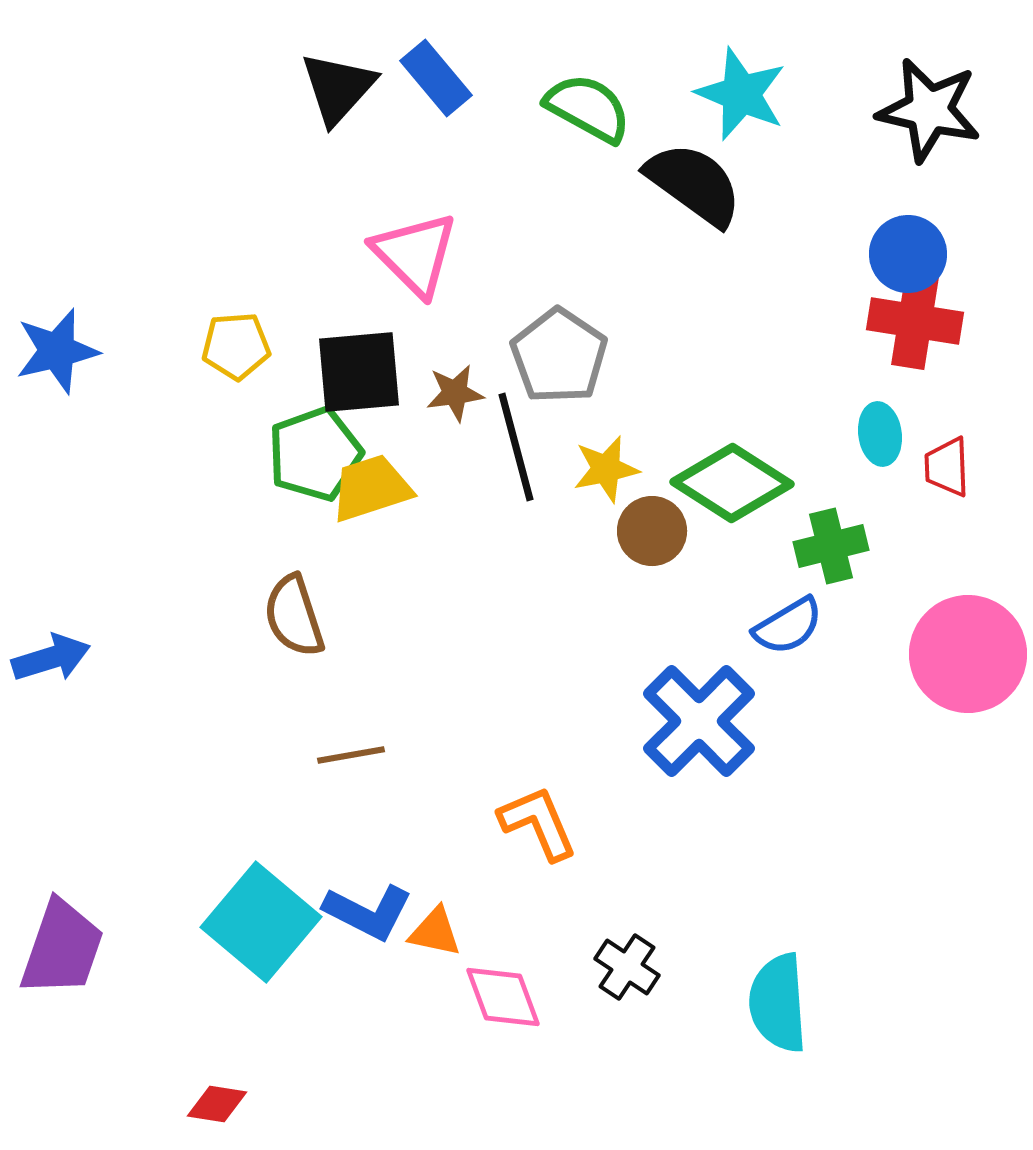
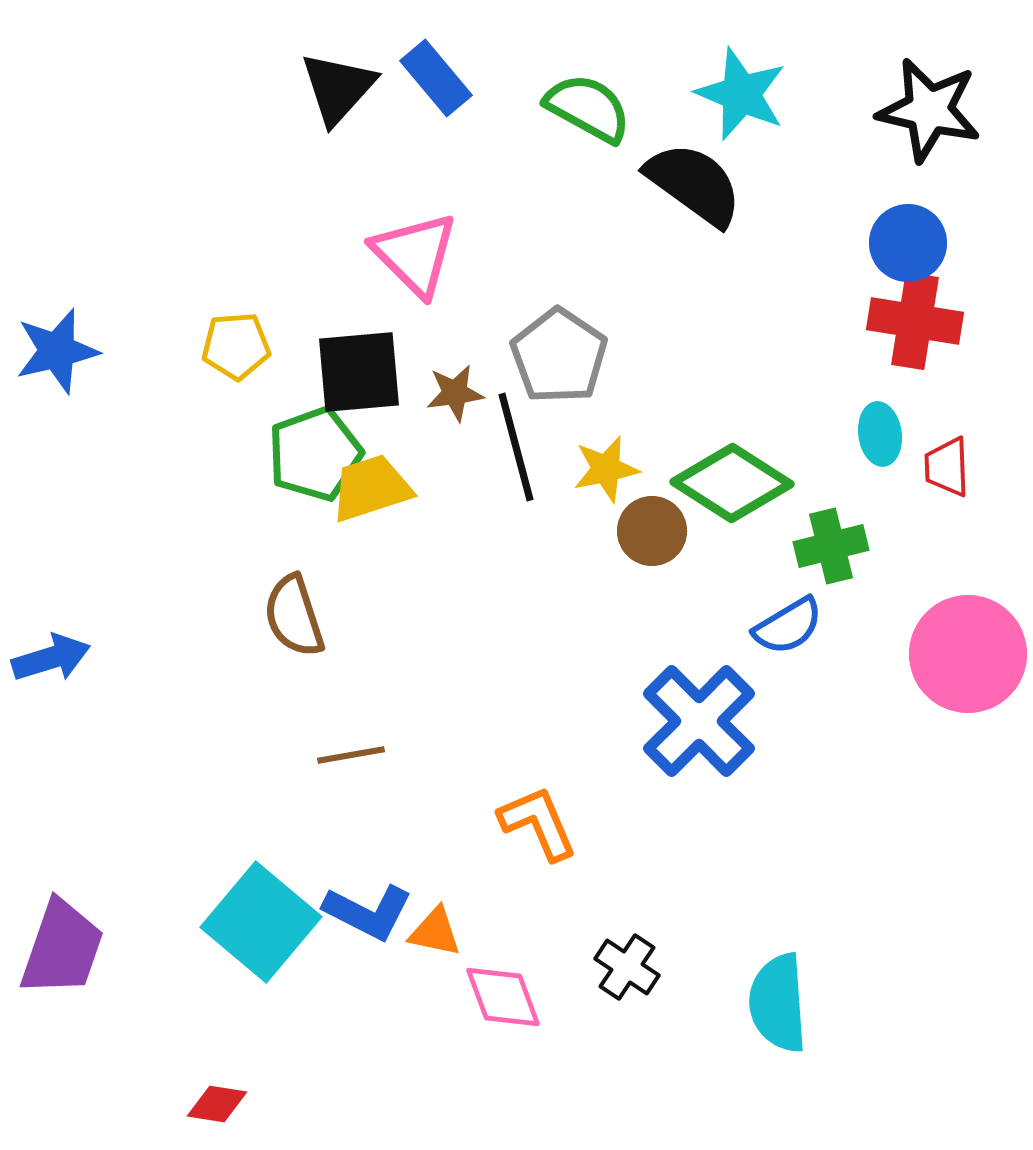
blue circle: moved 11 px up
